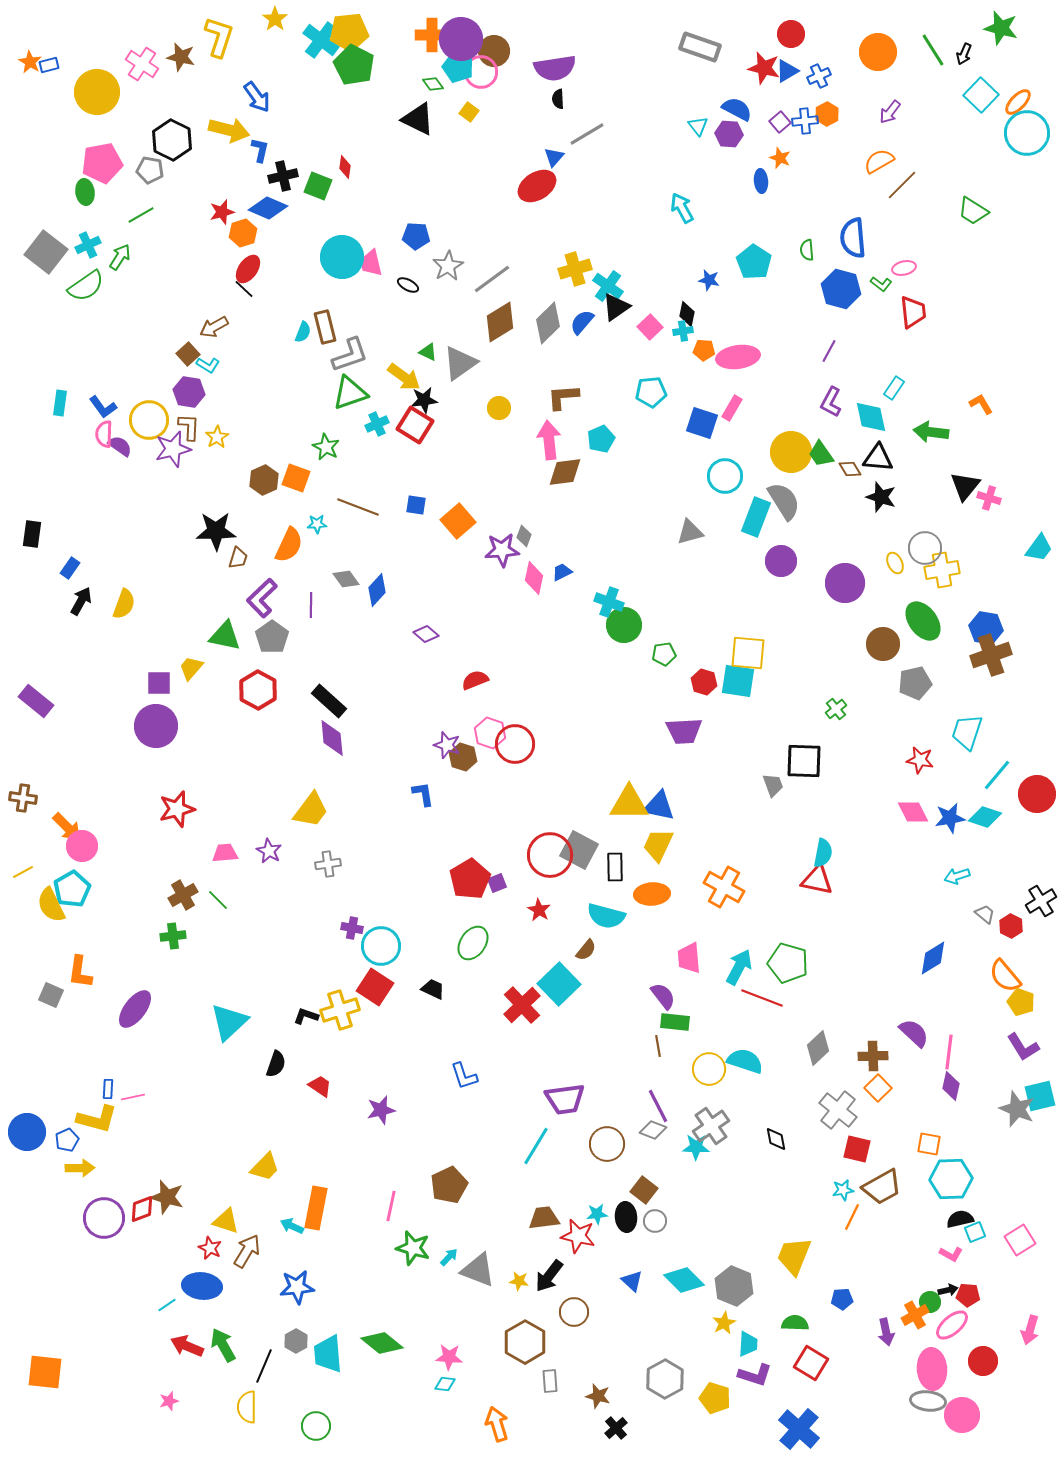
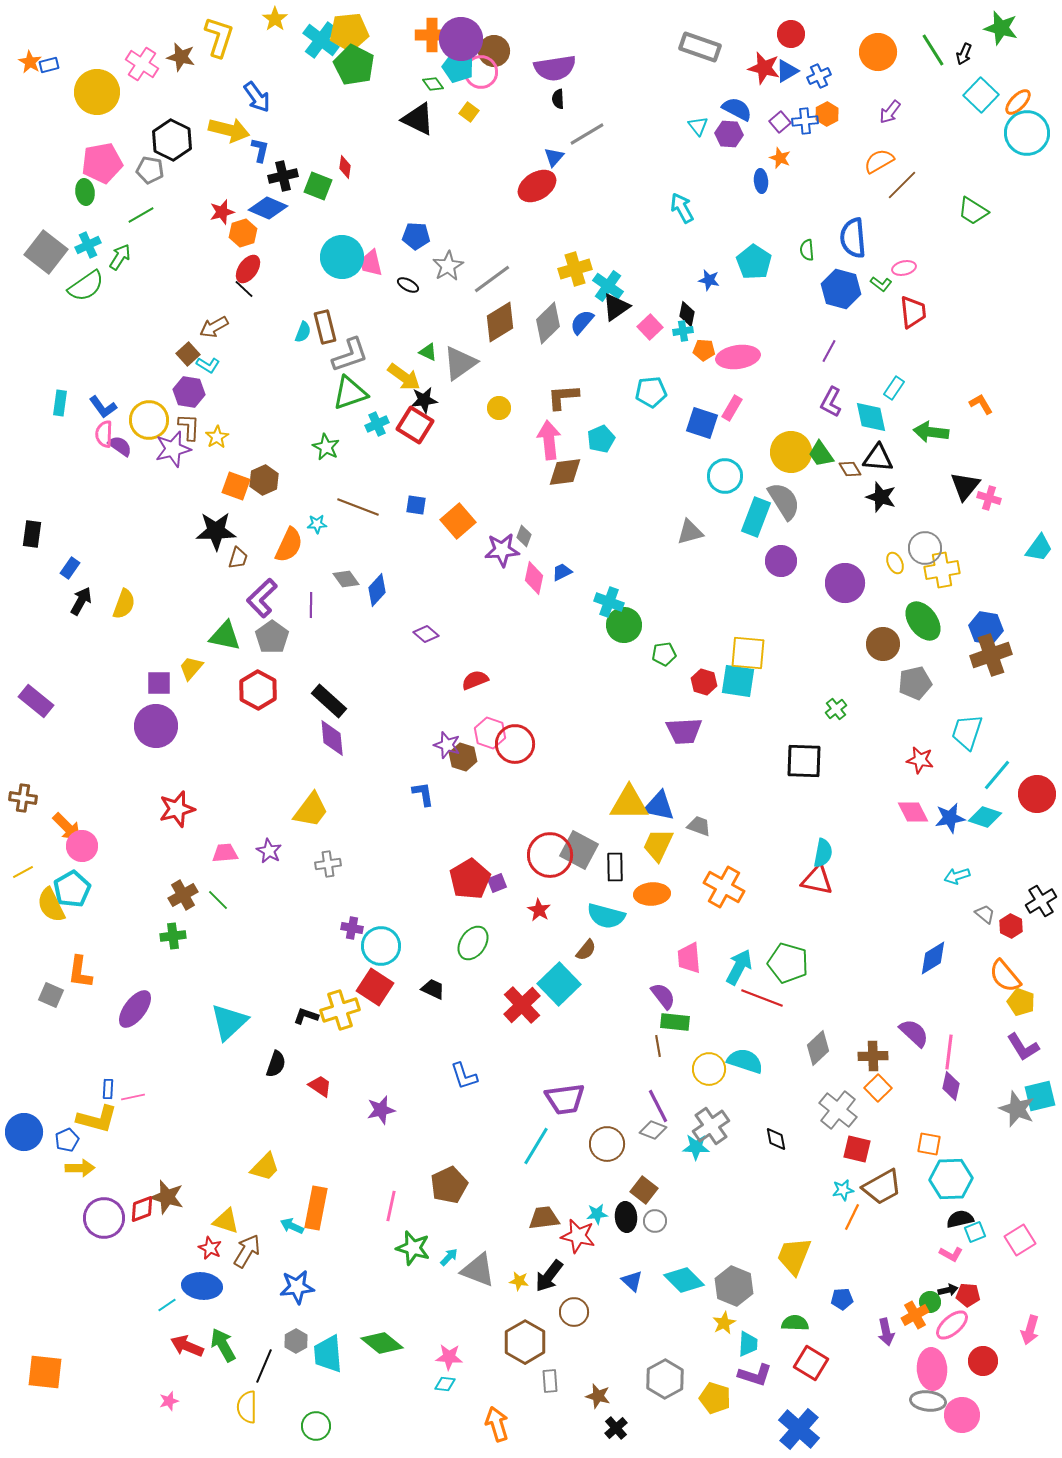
orange square at (296, 478): moved 60 px left, 8 px down
gray trapezoid at (773, 785): moved 74 px left, 41 px down; rotated 50 degrees counterclockwise
blue circle at (27, 1132): moved 3 px left
